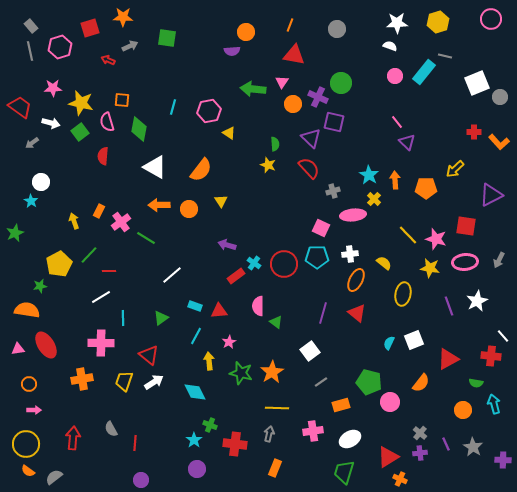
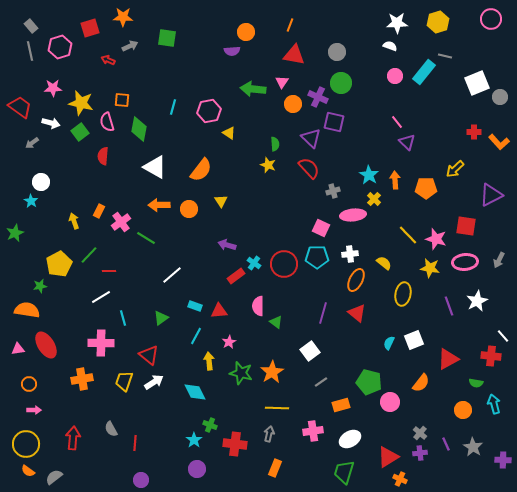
gray circle at (337, 29): moved 23 px down
cyan line at (123, 318): rotated 14 degrees counterclockwise
